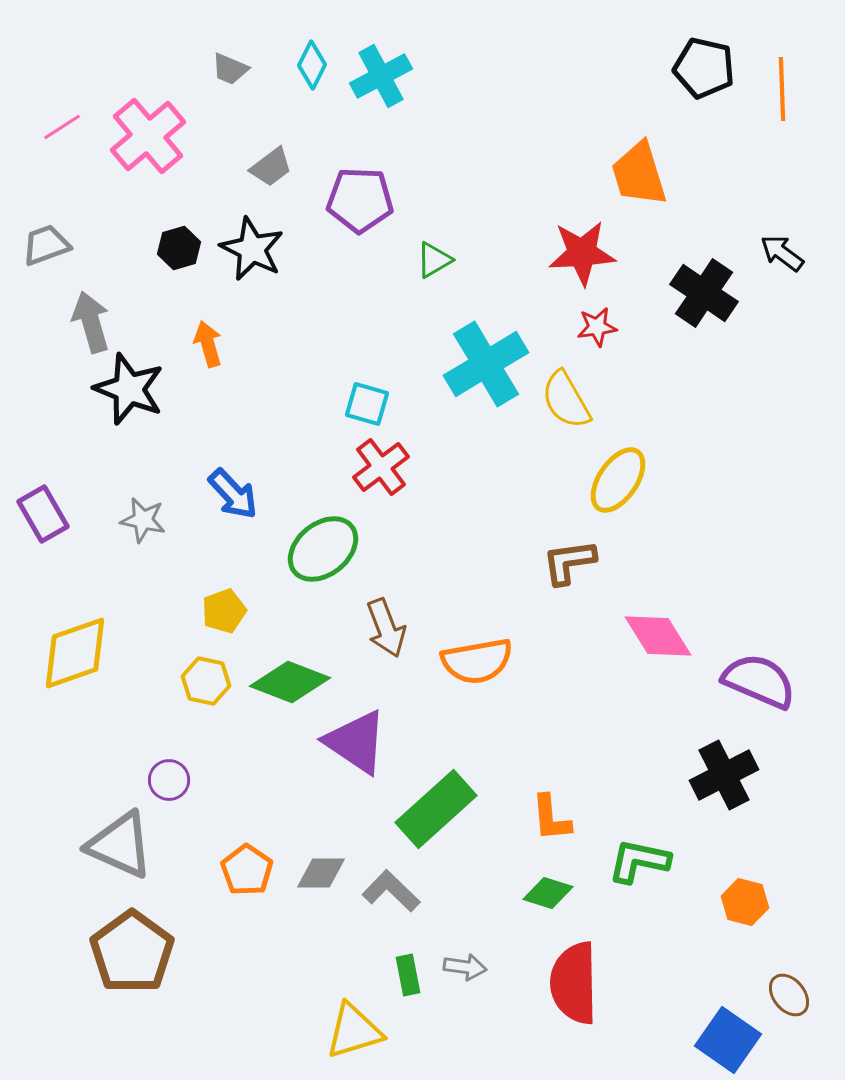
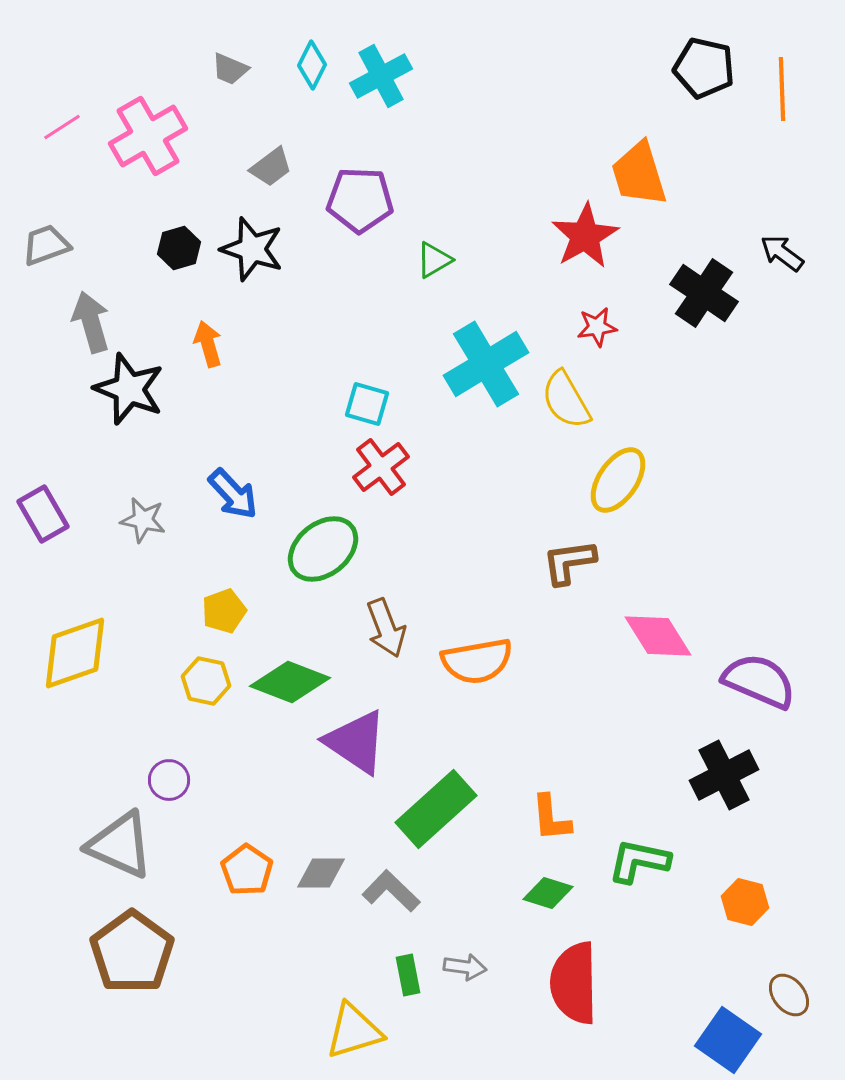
pink cross at (148, 136): rotated 10 degrees clockwise
black star at (252, 249): rotated 8 degrees counterclockwise
red star at (582, 253): moved 3 px right, 17 px up; rotated 26 degrees counterclockwise
